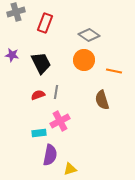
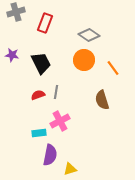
orange line: moved 1 px left, 3 px up; rotated 42 degrees clockwise
